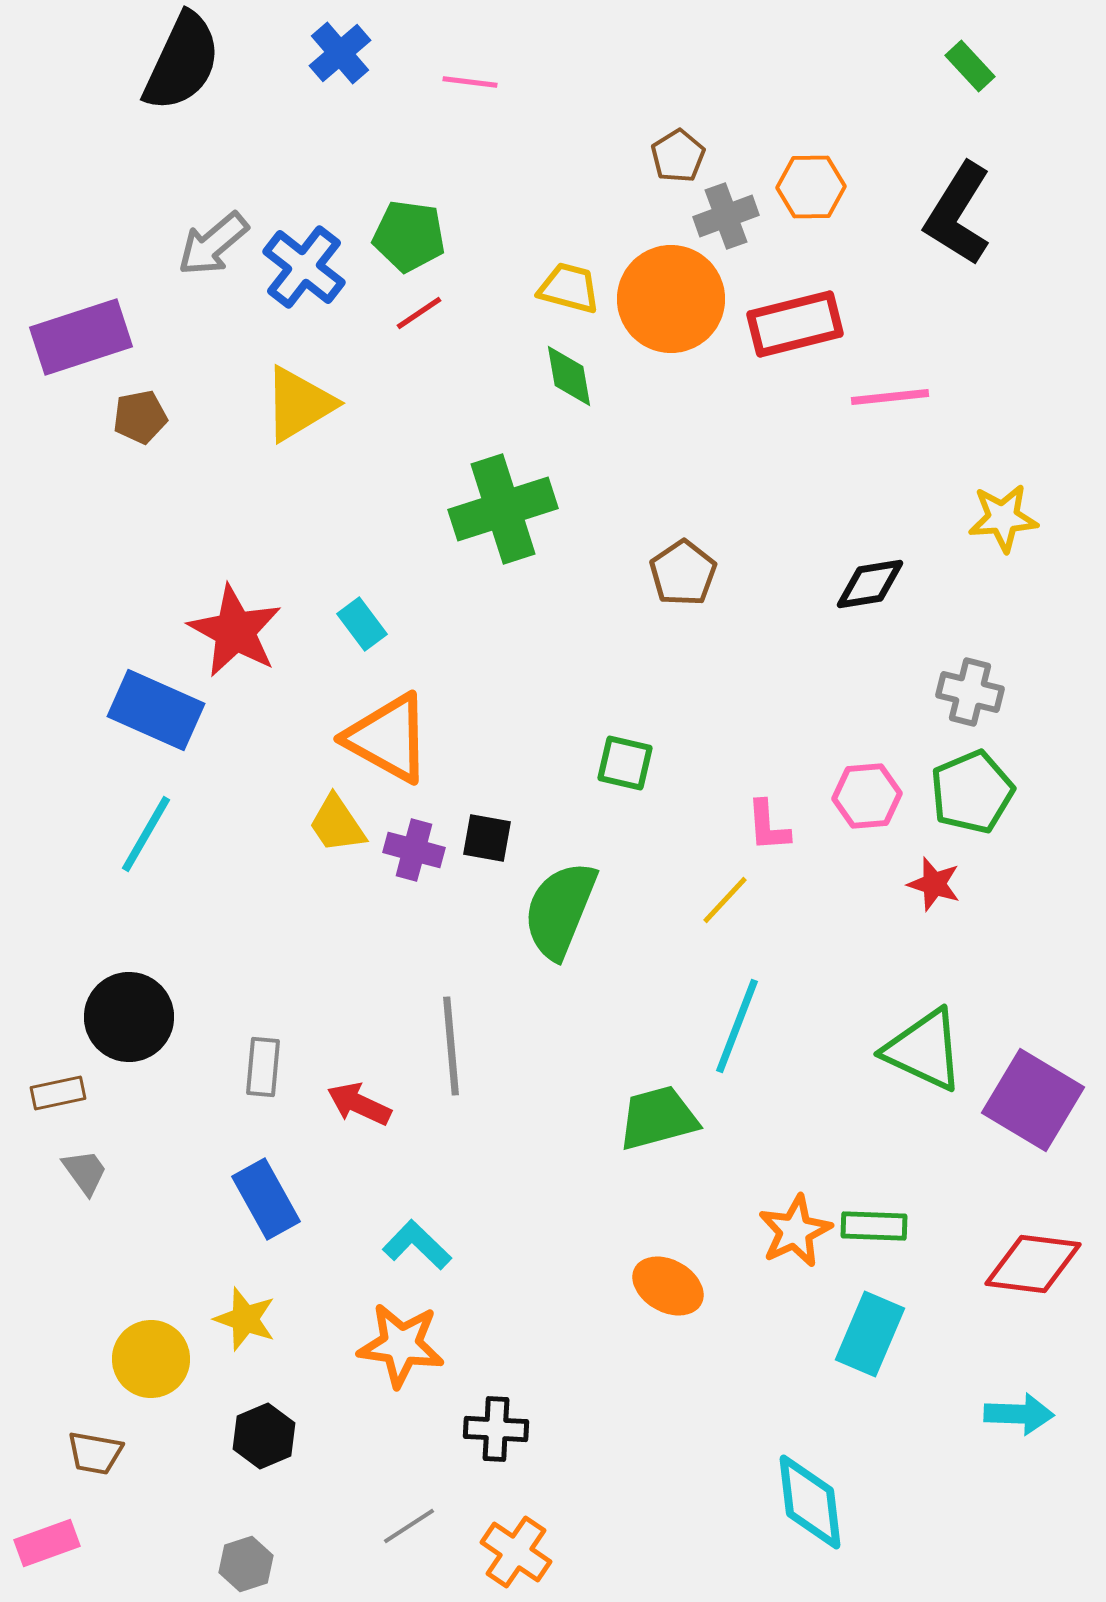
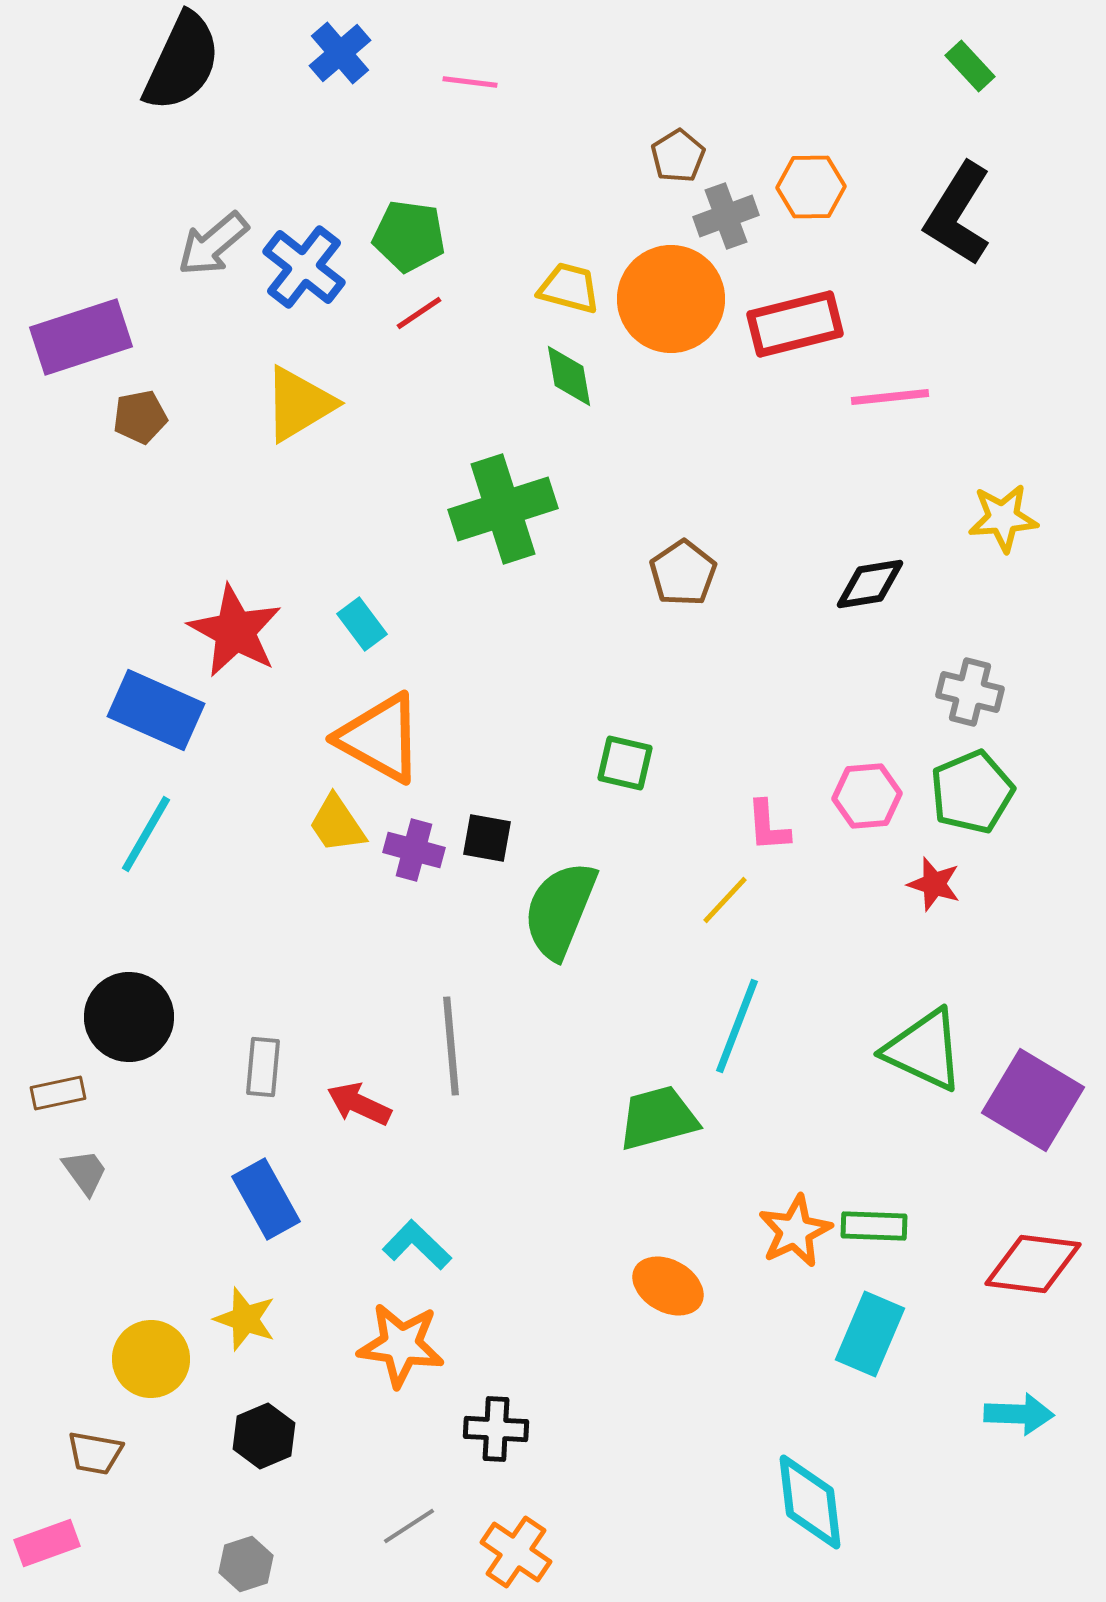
orange triangle at (388, 738): moved 8 px left
